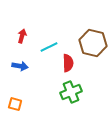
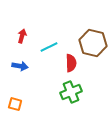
red semicircle: moved 3 px right
